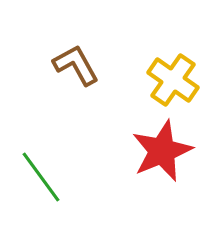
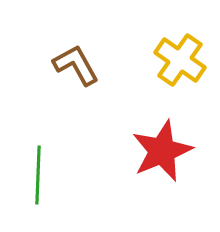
yellow cross: moved 7 px right, 20 px up
green line: moved 3 px left, 2 px up; rotated 38 degrees clockwise
